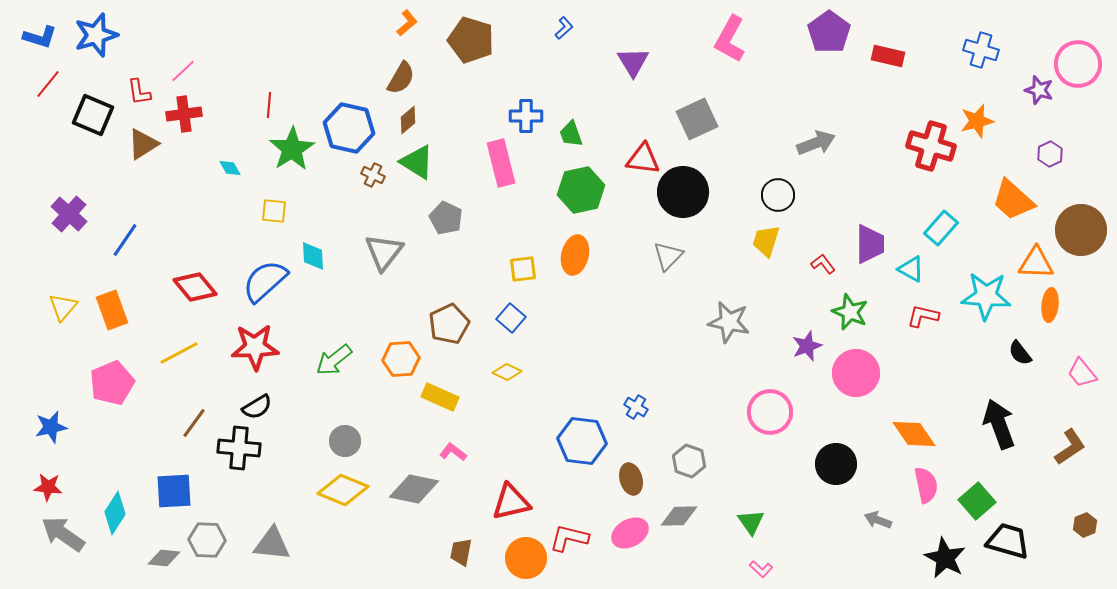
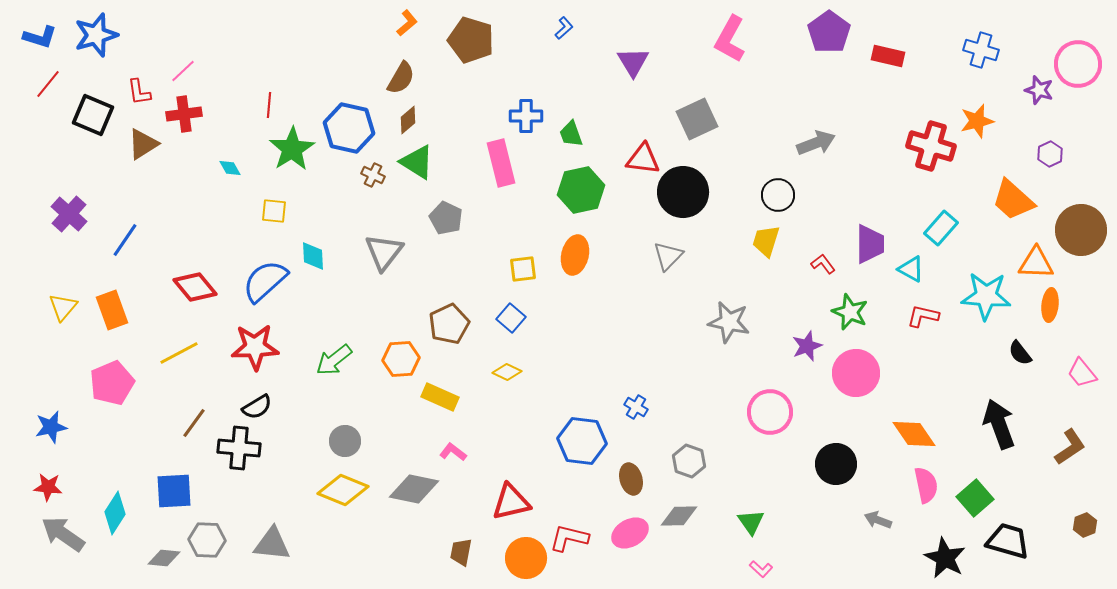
green square at (977, 501): moved 2 px left, 3 px up
